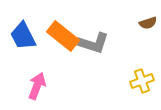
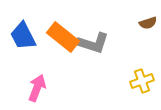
orange rectangle: moved 1 px down
pink arrow: moved 2 px down
